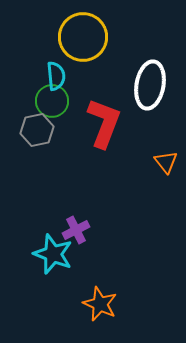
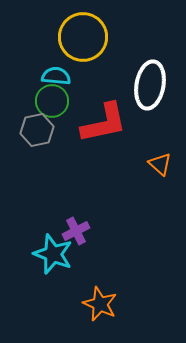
cyan semicircle: rotated 80 degrees counterclockwise
red L-shape: rotated 57 degrees clockwise
orange triangle: moved 6 px left, 2 px down; rotated 10 degrees counterclockwise
purple cross: moved 1 px down
